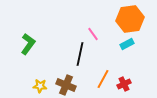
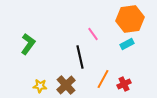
black line: moved 3 px down; rotated 25 degrees counterclockwise
brown cross: rotated 24 degrees clockwise
